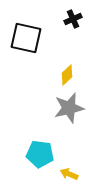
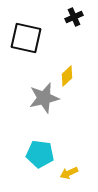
black cross: moved 1 px right, 2 px up
yellow diamond: moved 1 px down
gray star: moved 25 px left, 10 px up
yellow arrow: moved 1 px up; rotated 48 degrees counterclockwise
